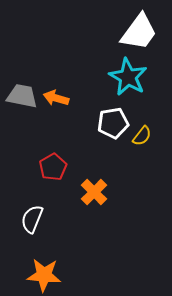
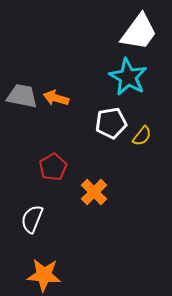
white pentagon: moved 2 px left
